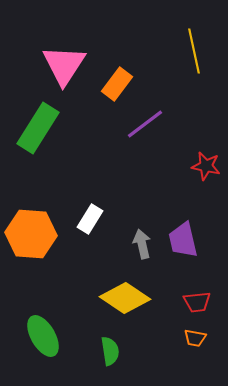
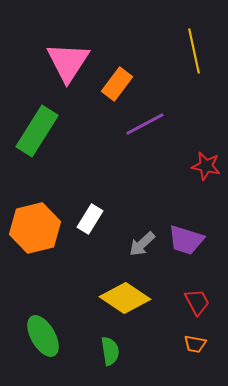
pink triangle: moved 4 px right, 3 px up
purple line: rotated 9 degrees clockwise
green rectangle: moved 1 px left, 3 px down
orange hexagon: moved 4 px right, 6 px up; rotated 18 degrees counterclockwise
purple trapezoid: moved 3 px right; rotated 60 degrees counterclockwise
gray arrow: rotated 120 degrees counterclockwise
red trapezoid: rotated 112 degrees counterclockwise
orange trapezoid: moved 6 px down
